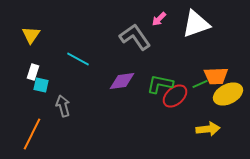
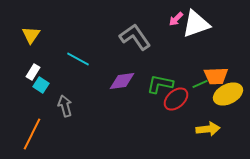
pink arrow: moved 17 px right
white rectangle: rotated 14 degrees clockwise
cyan square: rotated 21 degrees clockwise
red ellipse: moved 1 px right, 3 px down
gray arrow: moved 2 px right
